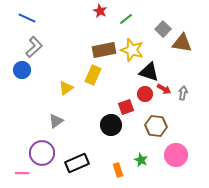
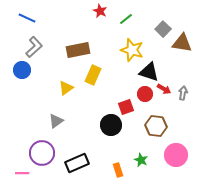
brown rectangle: moved 26 px left
